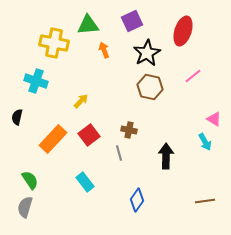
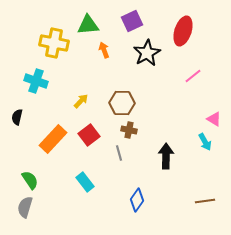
brown hexagon: moved 28 px left, 16 px down; rotated 10 degrees counterclockwise
